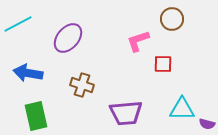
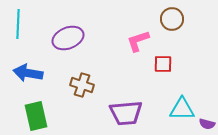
cyan line: rotated 60 degrees counterclockwise
purple ellipse: rotated 28 degrees clockwise
